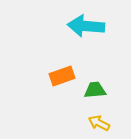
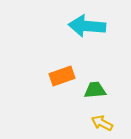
cyan arrow: moved 1 px right
yellow arrow: moved 3 px right
